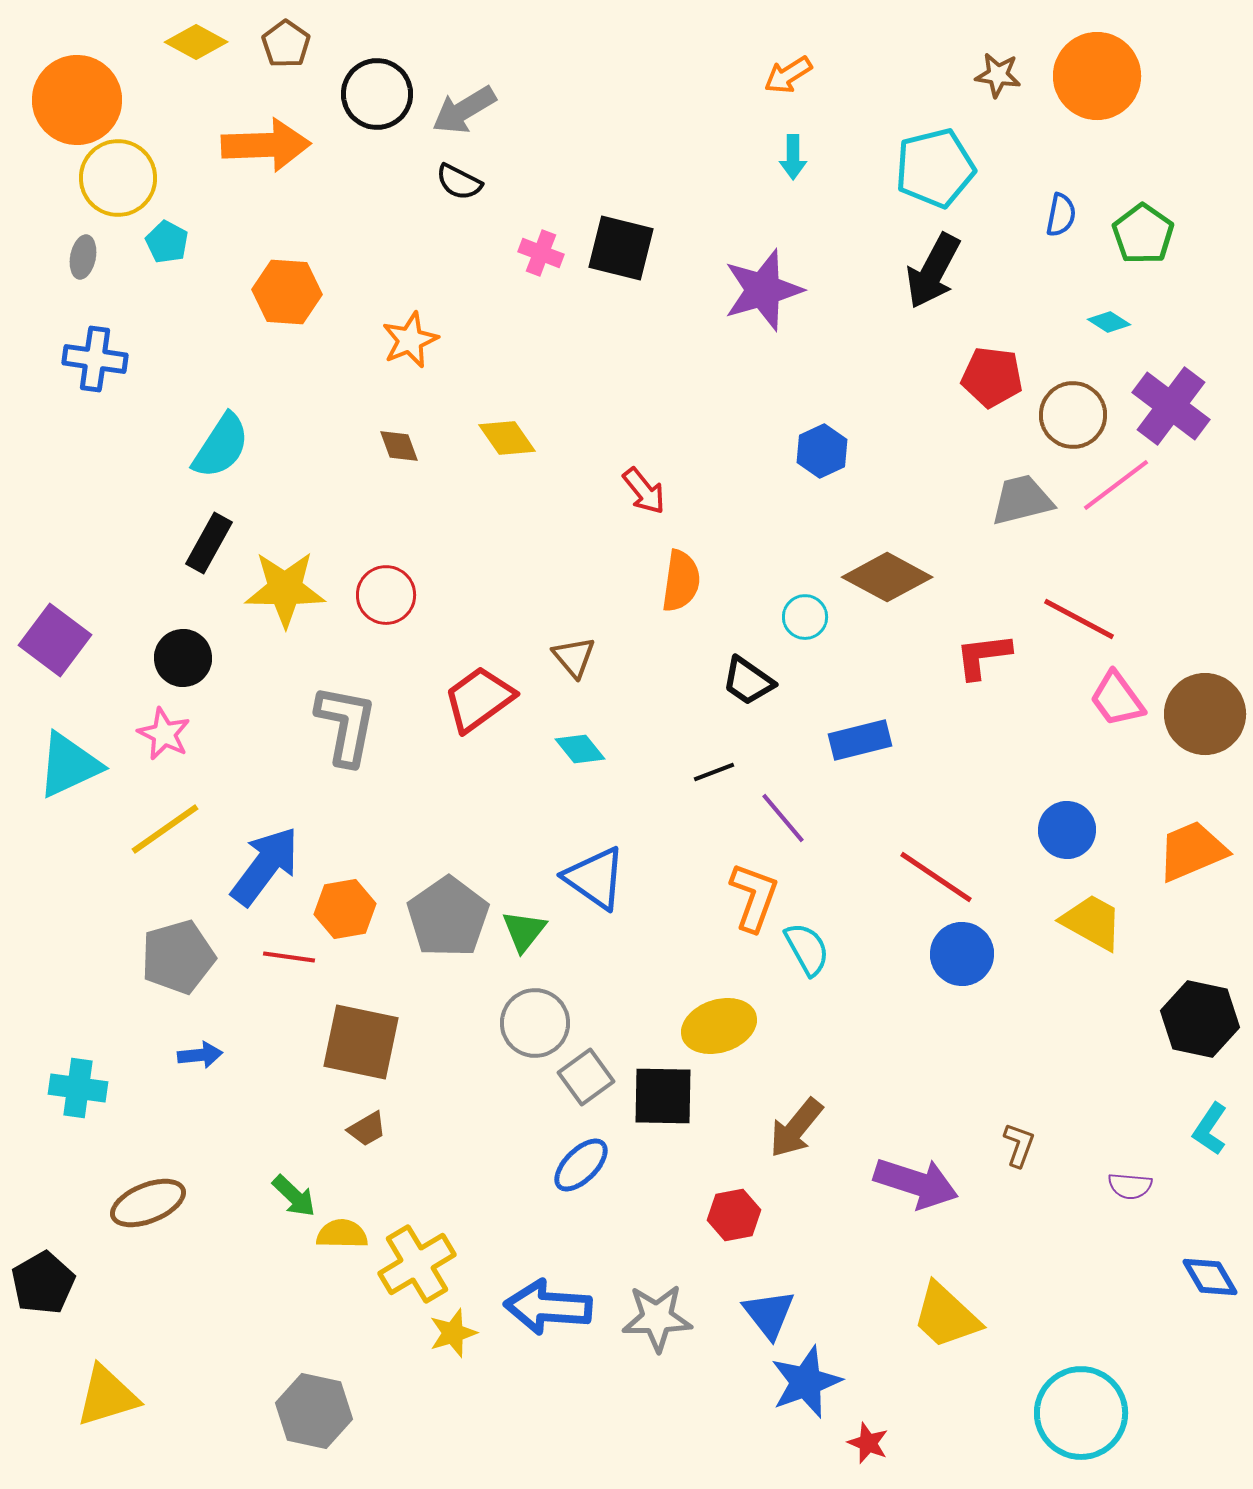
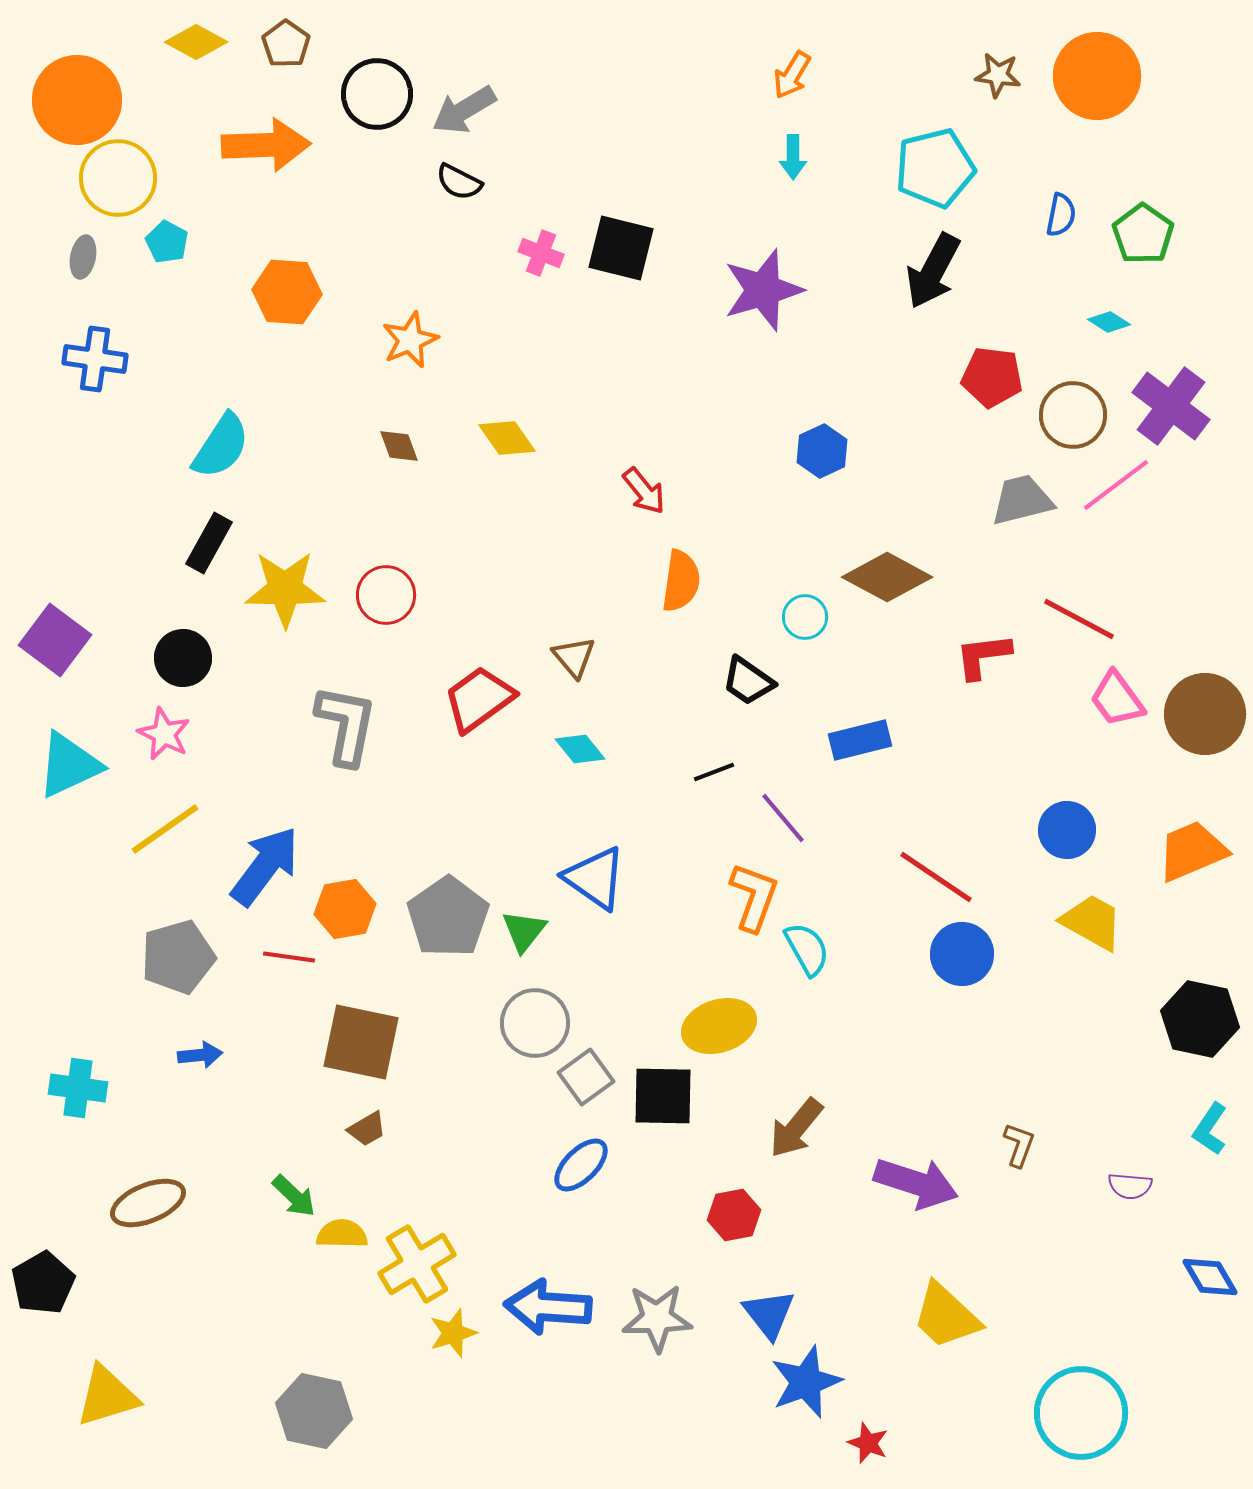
orange arrow at (788, 75): moved 4 px right; rotated 27 degrees counterclockwise
